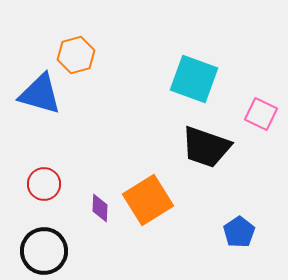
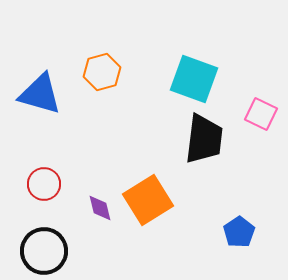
orange hexagon: moved 26 px right, 17 px down
black trapezoid: moved 2 px left, 8 px up; rotated 102 degrees counterclockwise
purple diamond: rotated 16 degrees counterclockwise
